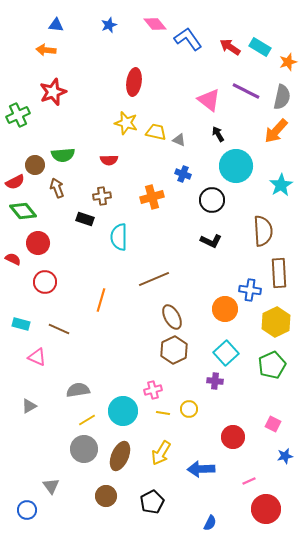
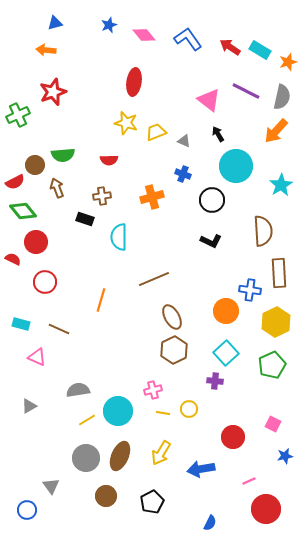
pink diamond at (155, 24): moved 11 px left, 11 px down
blue triangle at (56, 25): moved 1 px left, 2 px up; rotated 21 degrees counterclockwise
cyan rectangle at (260, 47): moved 3 px down
yellow trapezoid at (156, 132): rotated 35 degrees counterclockwise
gray triangle at (179, 140): moved 5 px right, 1 px down
red circle at (38, 243): moved 2 px left, 1 px up
orange circle at (225, 309): moved 1 px right, 2 px down
cyan circle at (123, 411): moved 5 px left
gray circle at (84, 449): moved 2 px right, 9 px down
blue arrow at (201, 469): rotated 8 degrees counterclockwise
